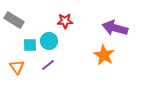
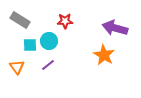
gray rectangle: moved 6 px right
